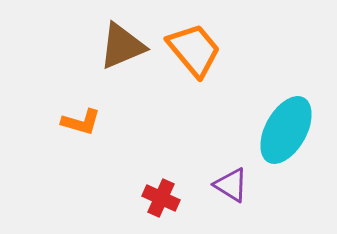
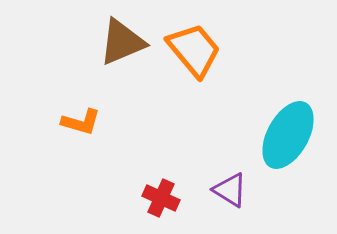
brown triangle: moved 4 px up
cyan ellipse: moved 2 px right, 5 px down
purple triangle: moved 1 px left, 5 px down
